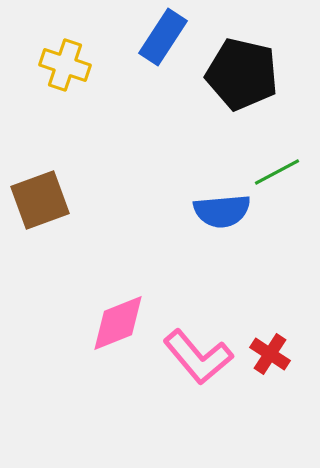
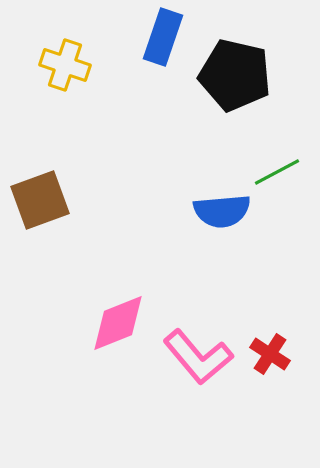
blue rectangle: rotated 14 degrees counterclockwise
black pentagon: moved 7 px left, 1 px down
